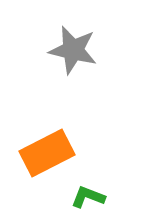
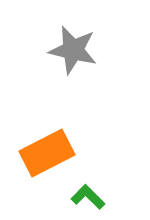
green L-shape: rotated 24 degrees clockwise
